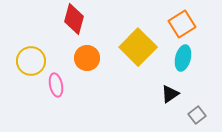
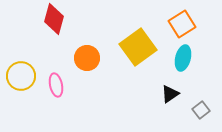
red diamond: moved 20 px left
yellow square: rotated 9 degrees clockwise
yellow circle: moved 10 px left, 15 px down
gray square: moved 4 px right, 5 px up
